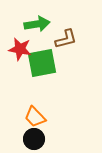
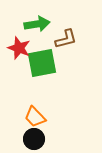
red star: moved 1 px left, 1 px up; rotated 10 degrees clockwise
